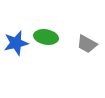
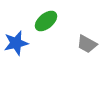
green ellipse: moved 16 px up; rotated 50 degrees counterclockwise
